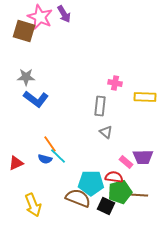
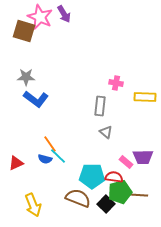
pink cross: moved 1 px right
cyan pentagon: moved 1 px right, 7 px up
black square: moved 2 px up; rotated 18 degrees clockwise
